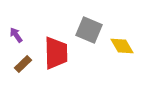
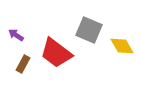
purple arrow: rotated 21 degrees counterclockwise
red trapezoid: rotated 128 degrees clockwise
brown rectangle: rotated 18 degrees counterclockwise
